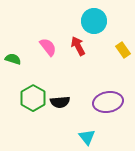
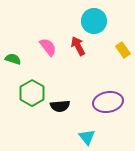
green hexagon: moved 1 px left, 5 px up
black semicircle: moved 4 px down
